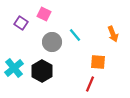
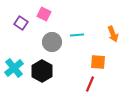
cyan line: moved 2 px right; rotated 56 degrees counterclockwise
